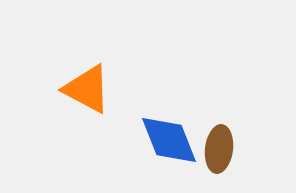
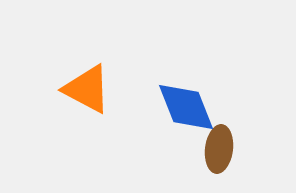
blue diamond: moved 17 px right, 33 px up
